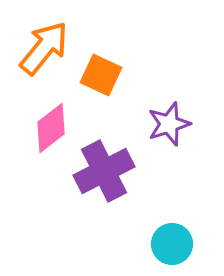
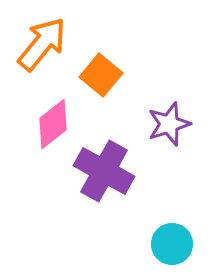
orange arrow: moved 2 px left, 4 px up
orange square: rotated 15 degrees clockwise
pink diamond: moved 2 px right, 4 px up
purple cross: rotated 34 degrees counterclockwise
